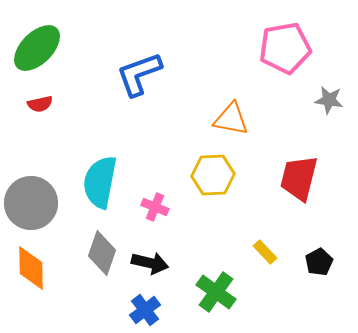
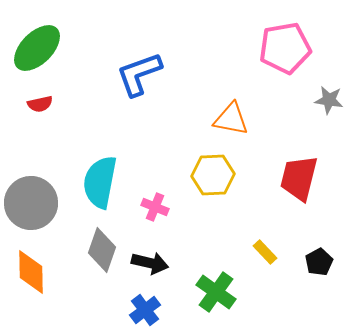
gray diamond: moved 3 px up
orange diamond: moved 4 px down
